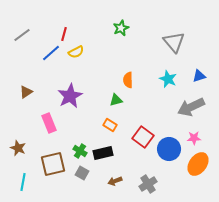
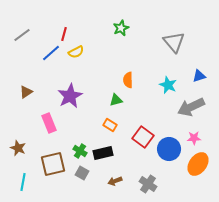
cyan star: moved 6 px down
gray cross: rotated 24 degrees counterclockwise
